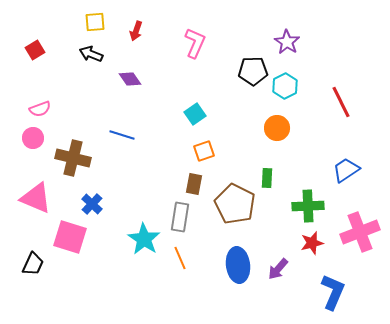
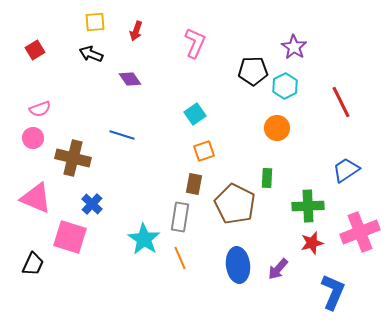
purple star: moved 7 px right, 5 px down
